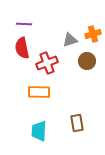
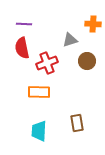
orange cross: moved 10 px up; rotated 21 degrees clockwise
